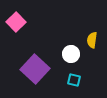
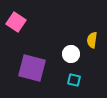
pink square: rotated 12 degrees counterclockwise
purple square: moved 3 px left, 1 px up; rotated 28 degrees counterclockwise
